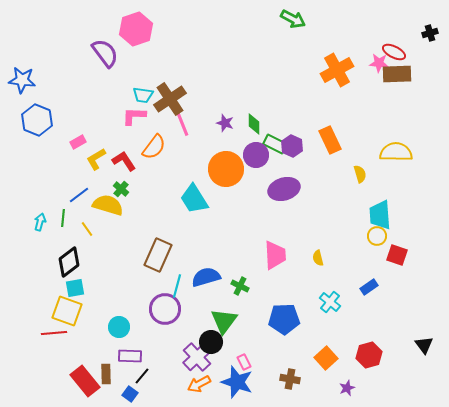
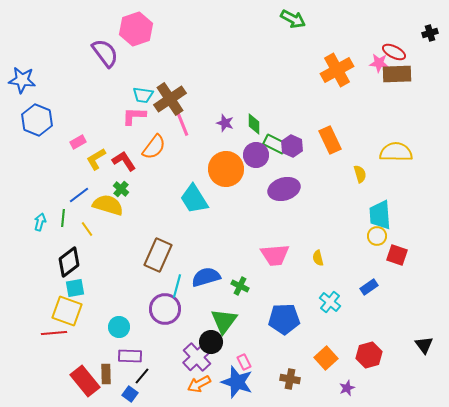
pink trapezoid at (275, 255): rotated 88 degrees clockwise
